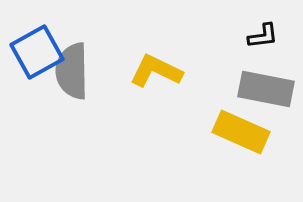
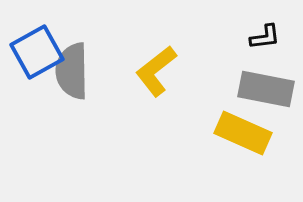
black L-shape: moved 2 px right, 1 px down
yellow L-shape: rotated 64 degrees counterclockwise
yellow rectangle: moved 2 px right, 1 px down
